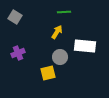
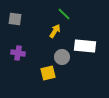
green line: moved 2 px down; rotated 48 degrees clockwise
gray square: moved 2 px down; rotated 24 degrees counterclockwise
yellow arrow: moved 2 px left, 1 px up
purple cross: rotated 32 degrees clockwise
gray circle: moved 2 px right
